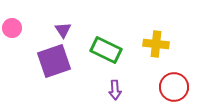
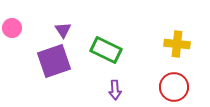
yellow cross: moved 21 px right
